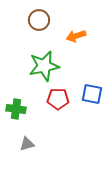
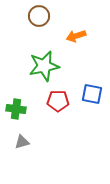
brown circle: moved 4 px up
red pentagon: moved 2 px down
gray triangle: moved 5 px left, 2 px up
